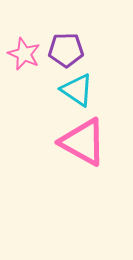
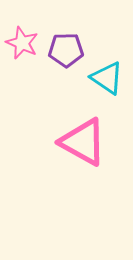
pink star: moved 2 px left, 11 px up
cyan triangle: moved 30 px right, 12 px up
